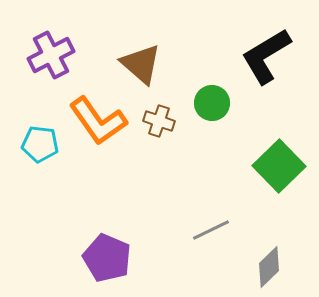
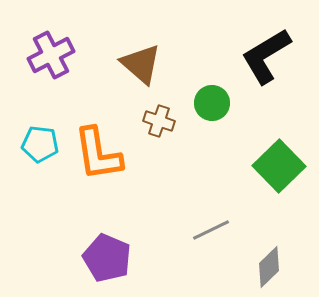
orange L-shape: moved 33 px down; rotated 26 degrees clockwise
